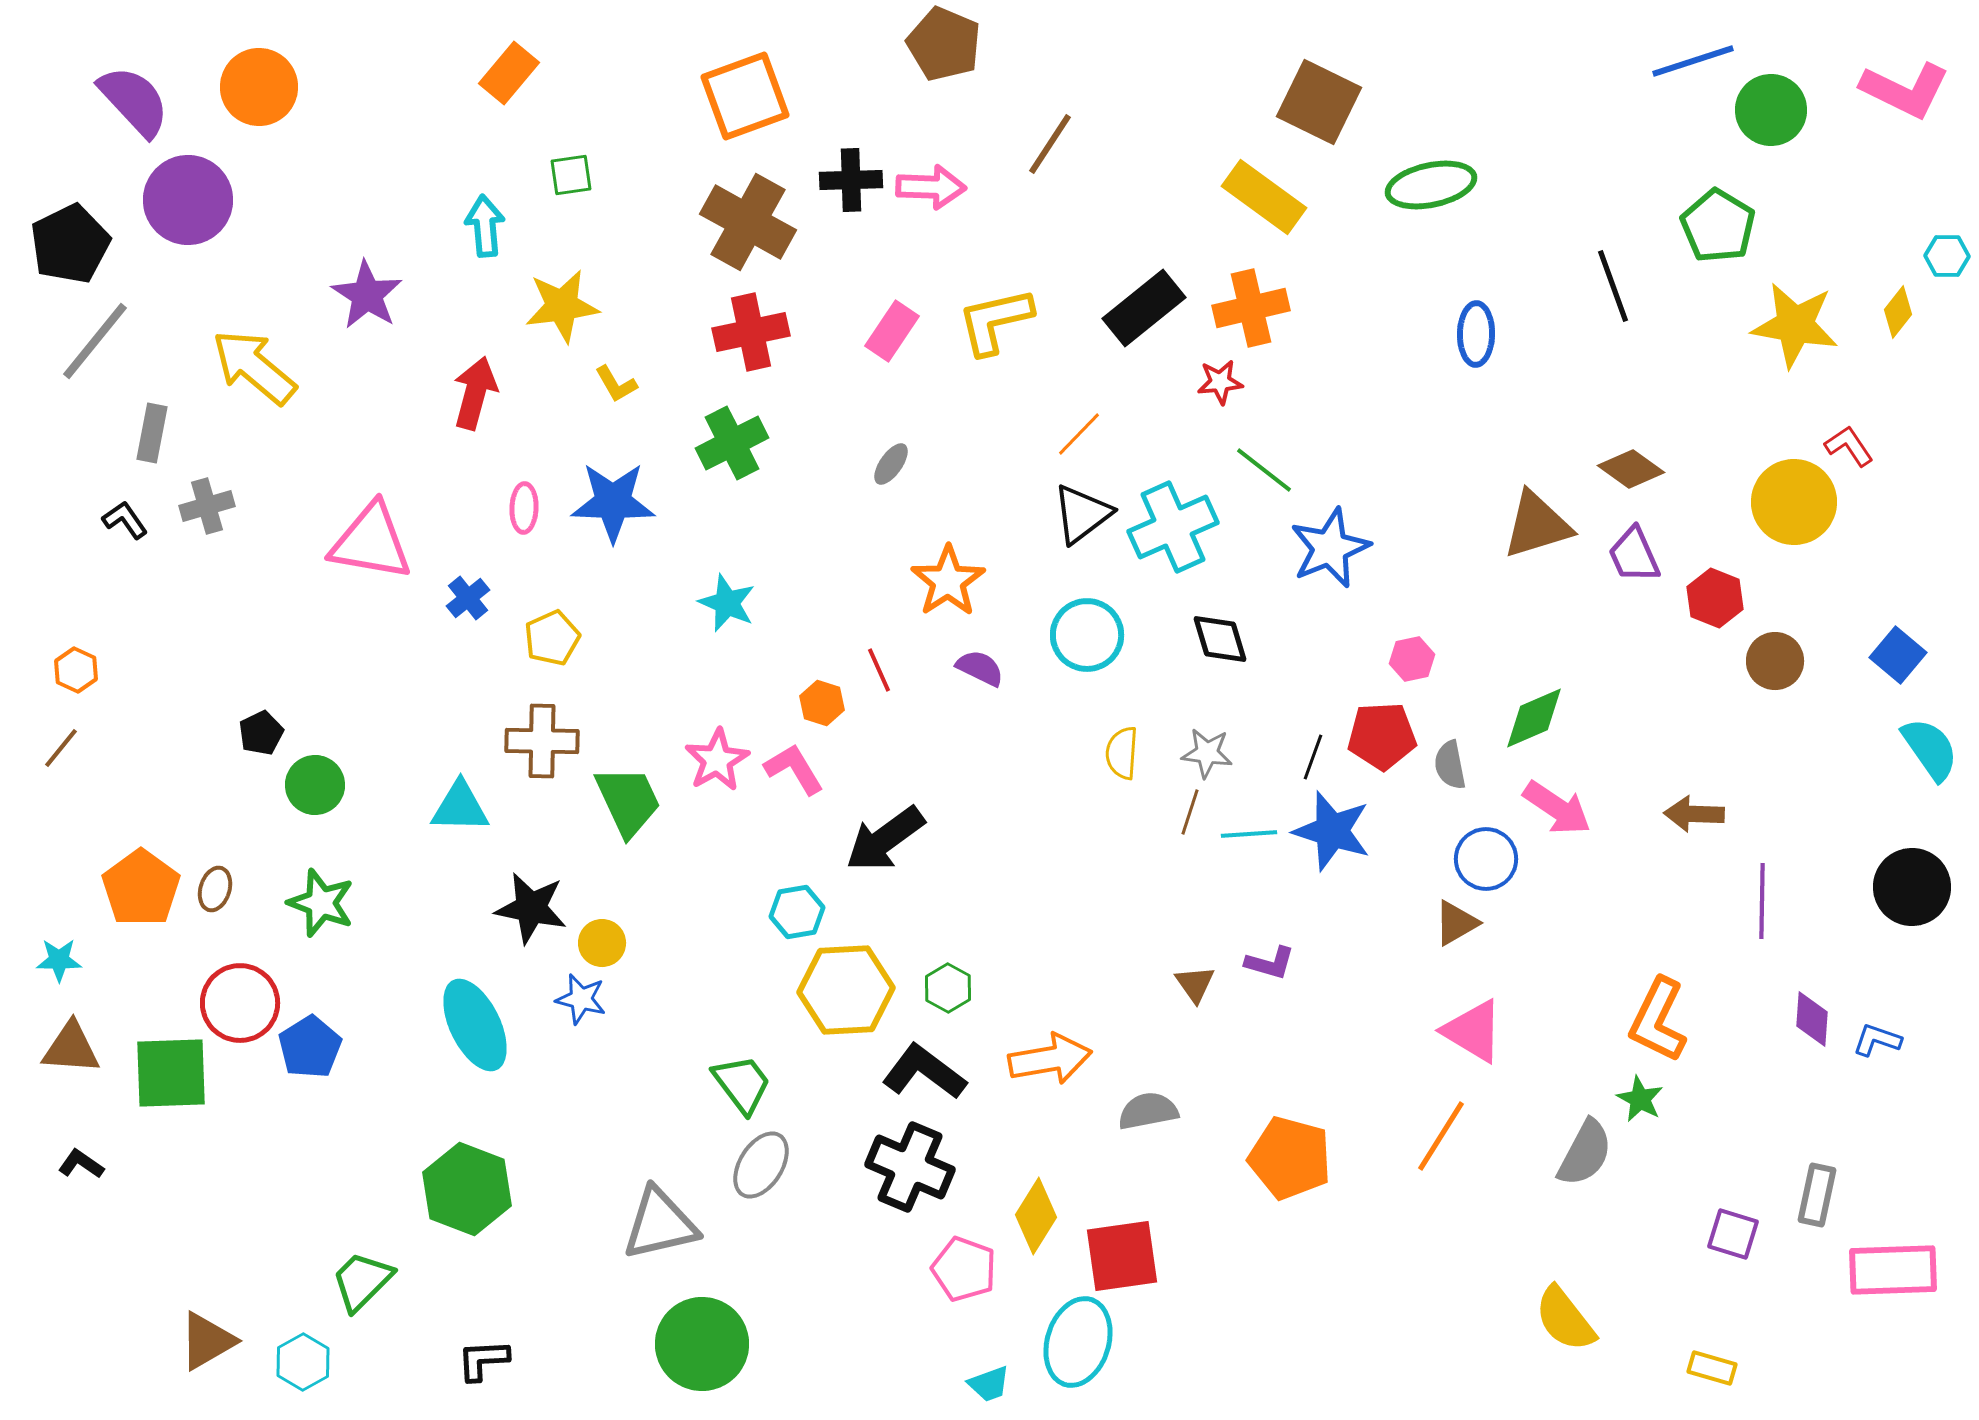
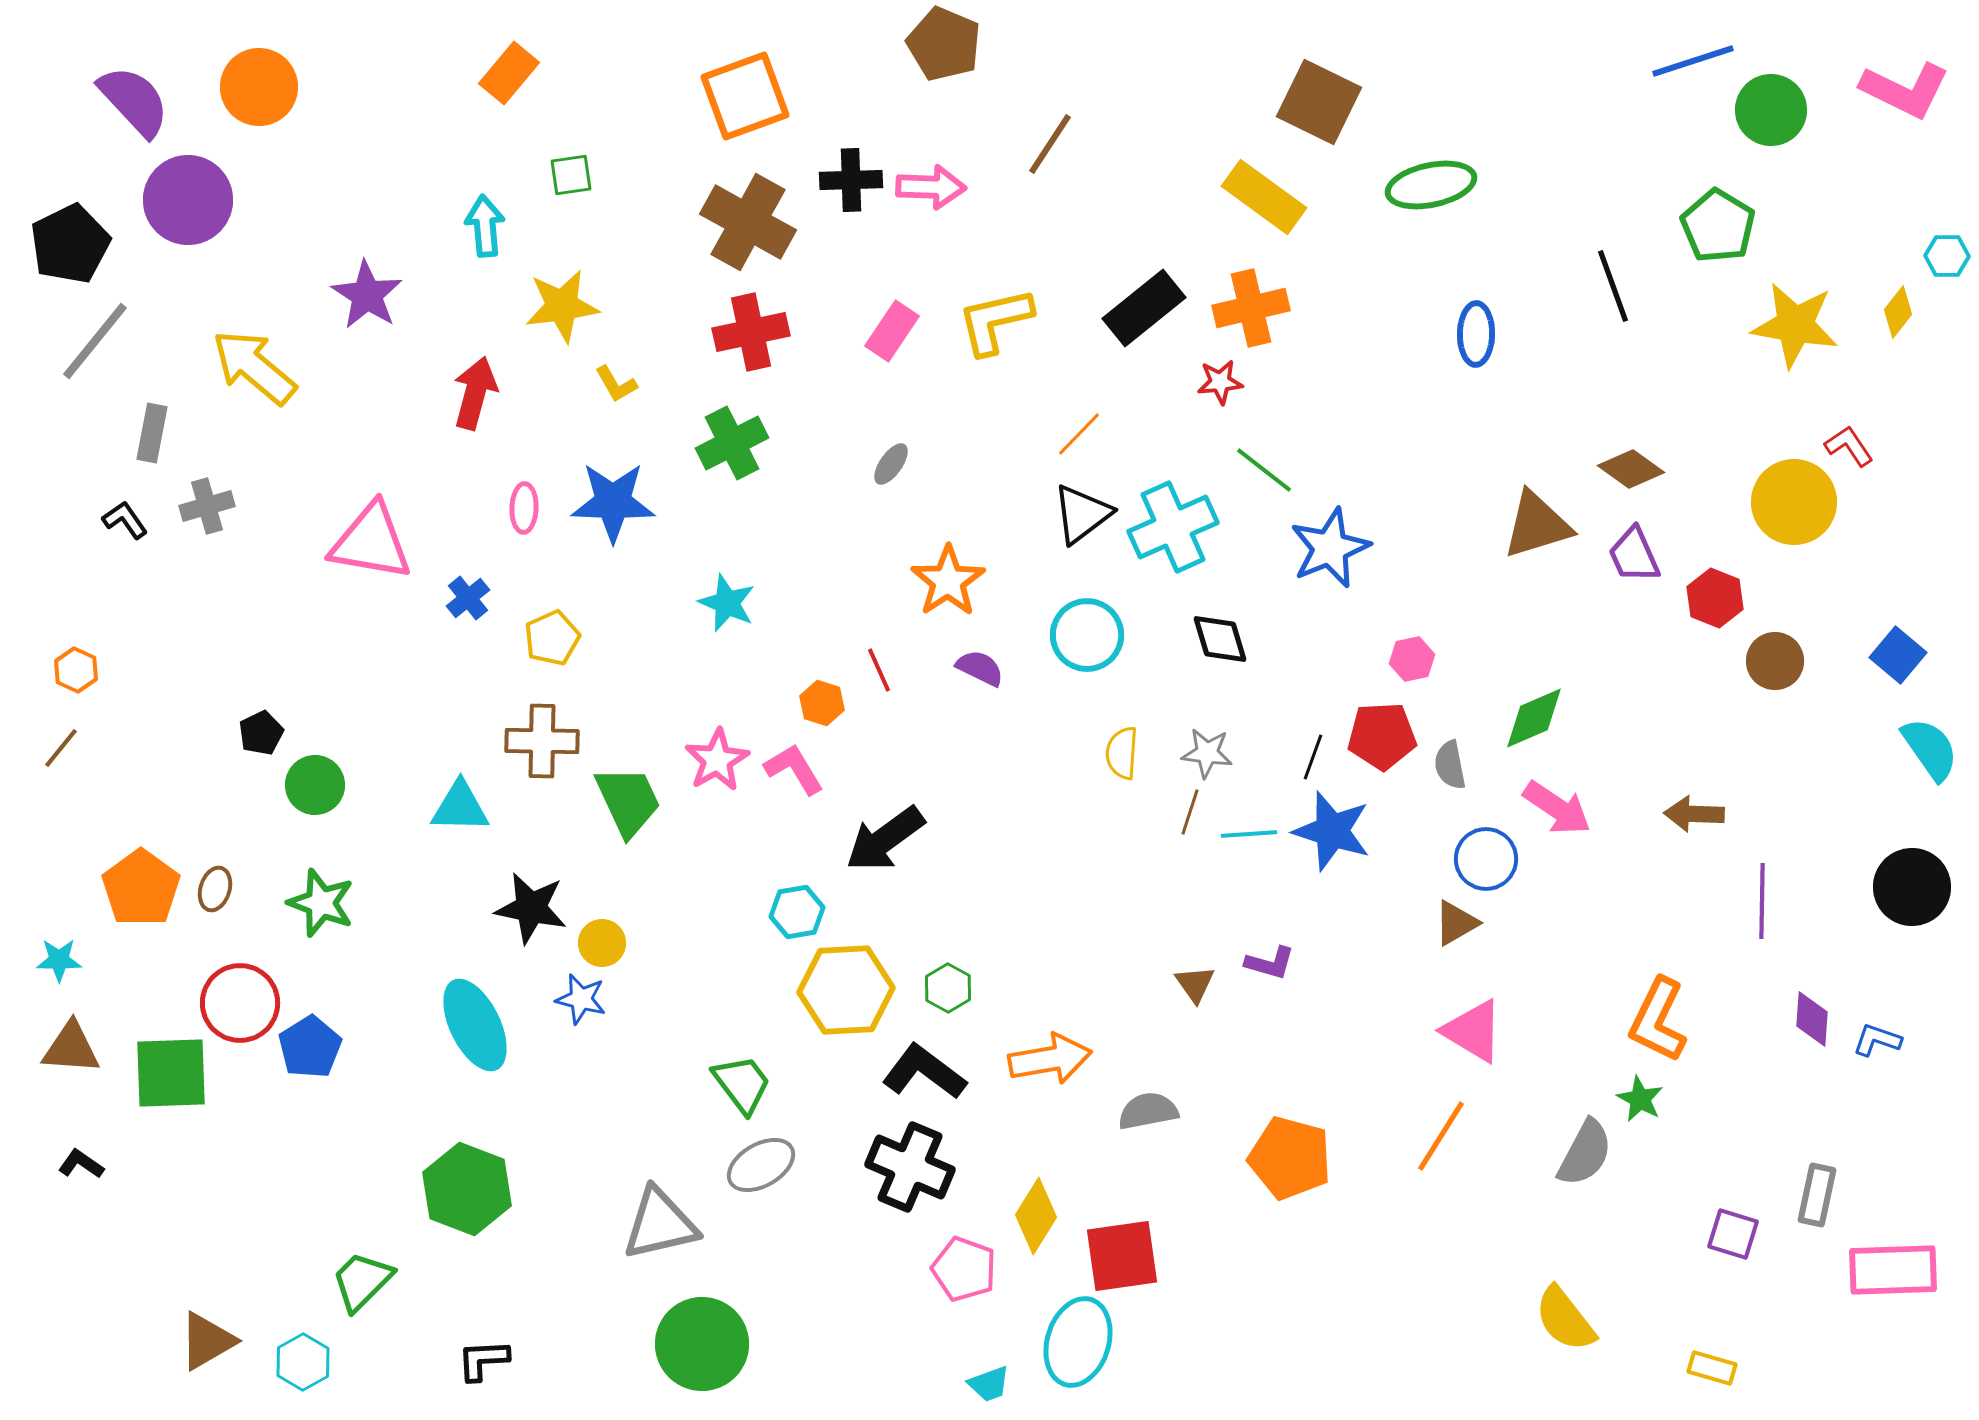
gray ellipse at (761, 1165): rotated 28 degrees clockwise
